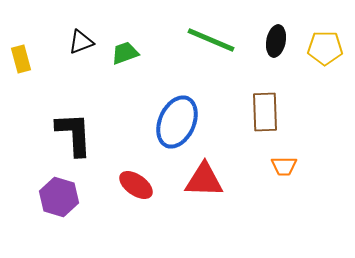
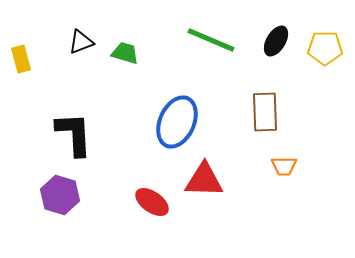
black ellipse: rotated 20 degrees clockwise
green trapezoid: rotated 36 degrees clockwise
red ellipse: moved 16 px right, 17 px down
purple hexagon: moved 1 px right, 2 px up
